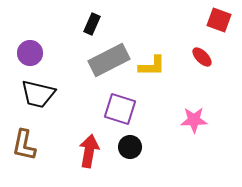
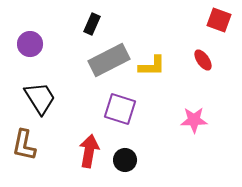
purple circle: moved 9 px up
red ellipse: moved 1 px right, 3 px down; rotated 10 degrees clockwise
black trapezoid: moved 2 px right, 4 px down; rotated 135 degrees counterclockwise
black circle: moved 5 px left, 13 px down
